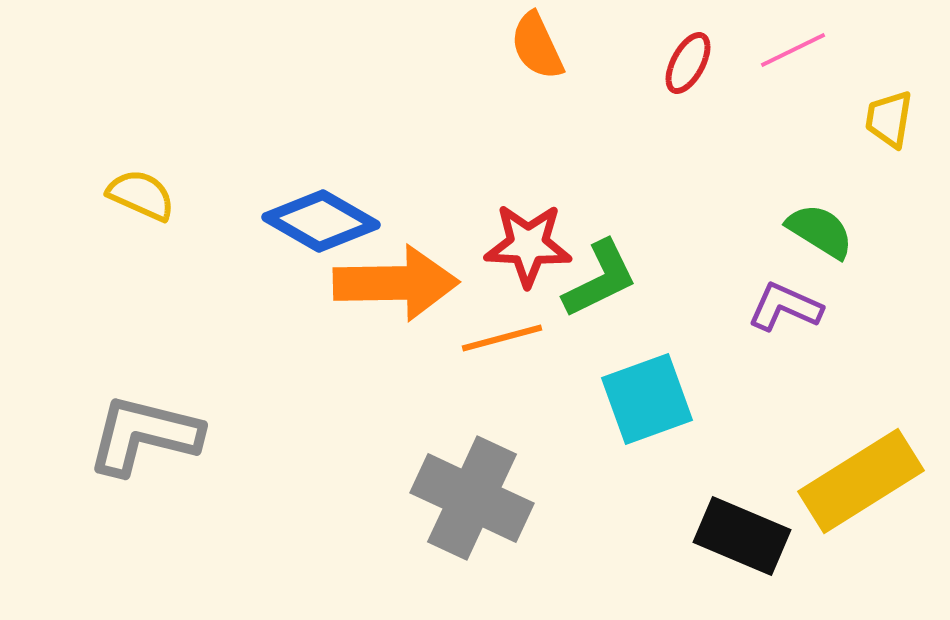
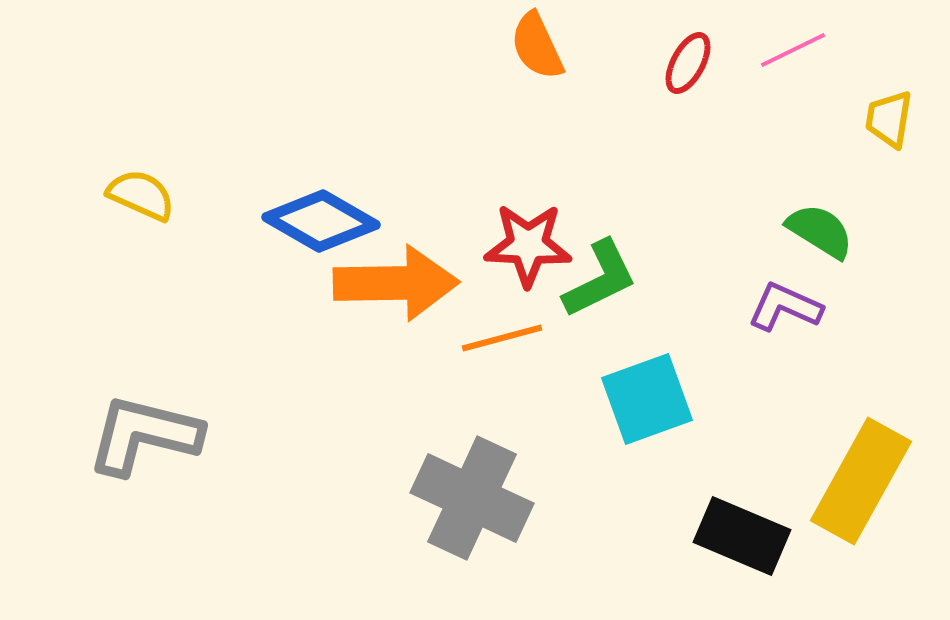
yellow rectangle: rotated 29 degrees counterclockwise
